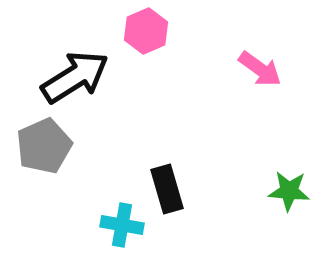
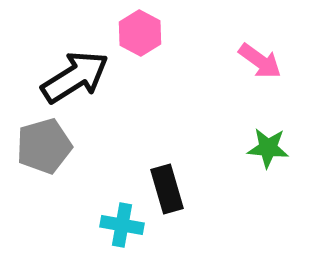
pink hexagon: moved 6 px left, 2 px down; rotated 9 degrees counterclockwise
pink arrow: moved 8 px up
gray pentagon: rotated 8 degrees clockwise
green star: moved 21 px left, 43 px up
